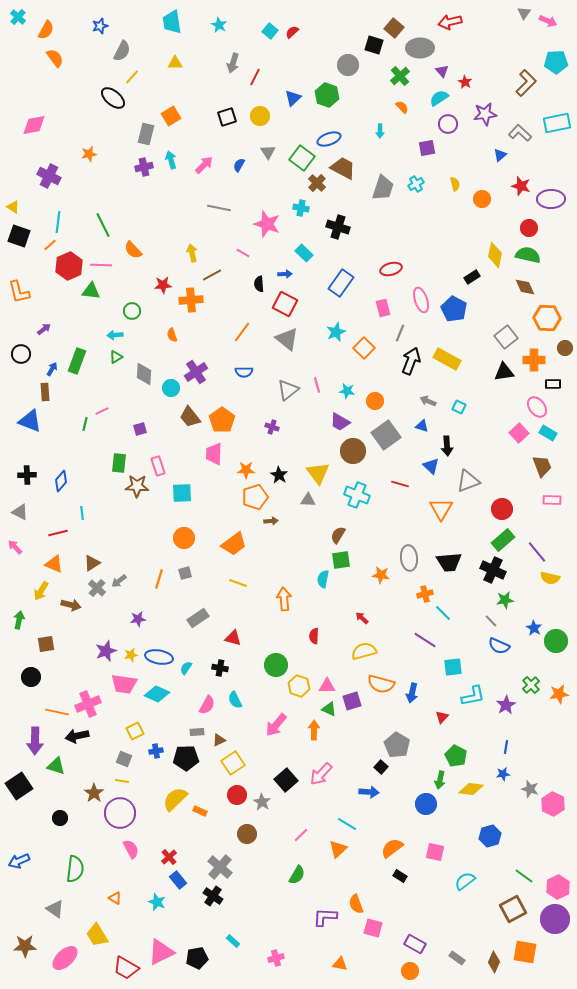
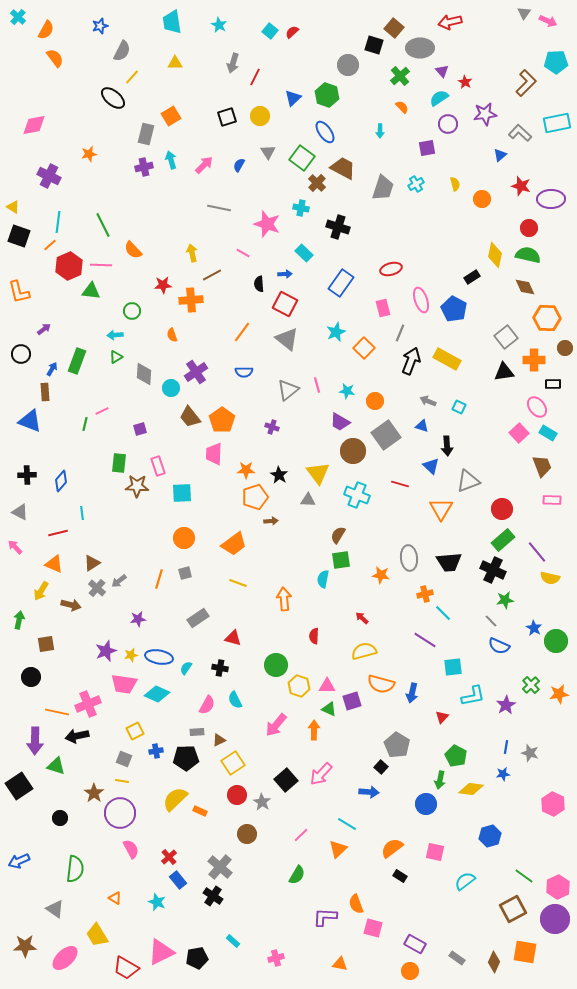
blue ellipse at (329, 139): moved 4 px left, 7 px up; rotated 75 degrees clockwise
gray star at (530, 789): moved 36 px up
